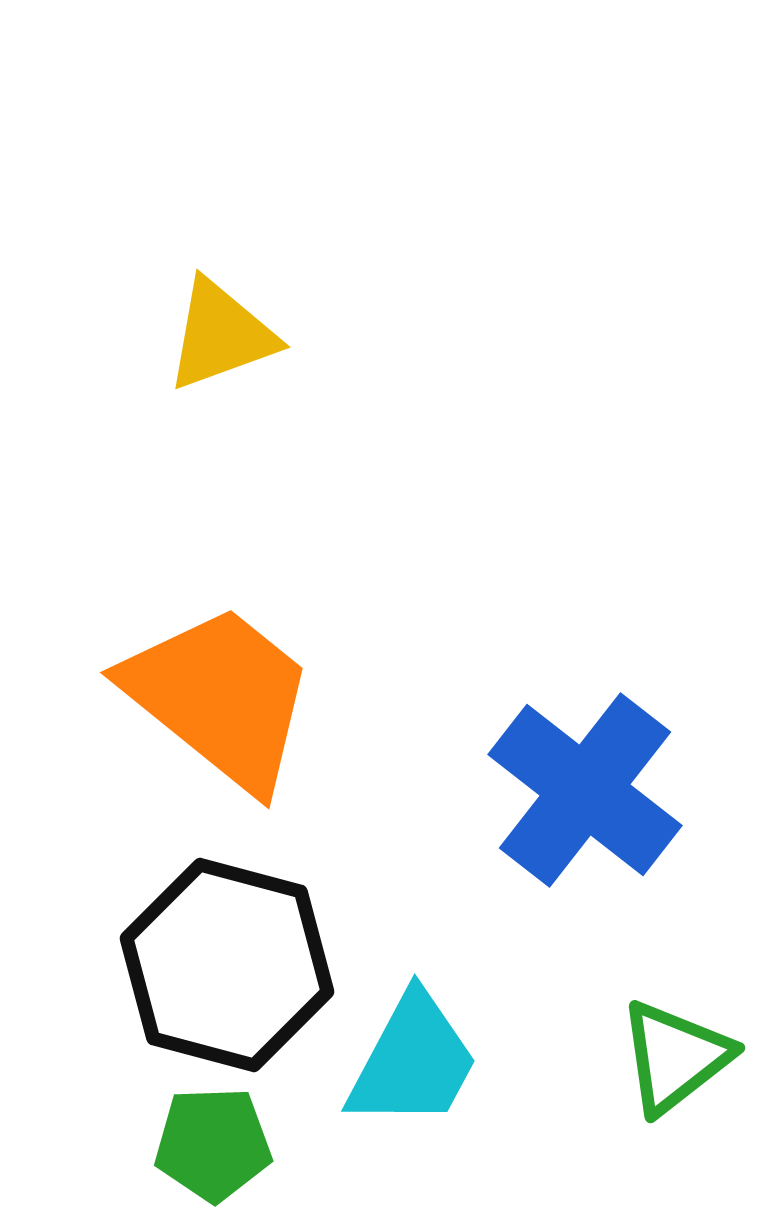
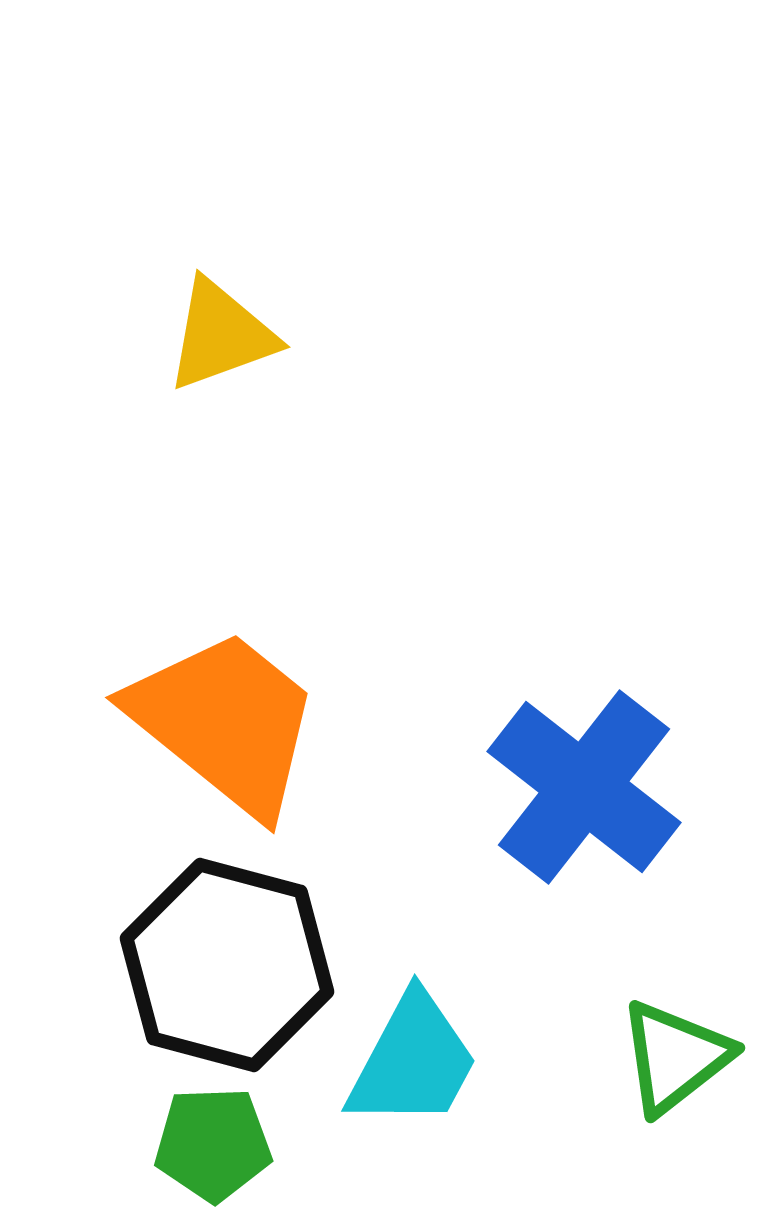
orange trapezoid: moved 5 px right, 25 px down
blue cross: moved 1 px left, 3 px up
